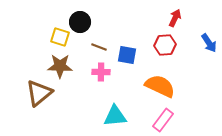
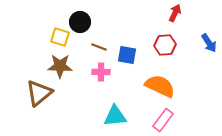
red arrow: moved 5 px up
